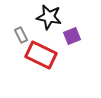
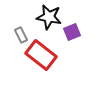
purple square: moved 4 px up
red rectangle: rotated 12 degrees clockwise
